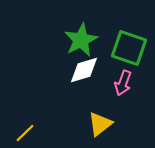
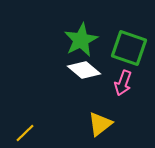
white diamond: rotated 56 degrees clockwise
